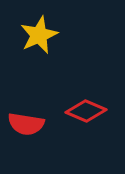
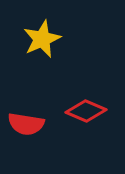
yellow star: moved 3 px right, 4 px down
